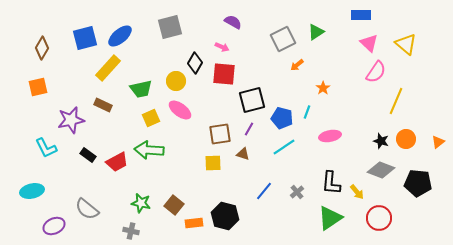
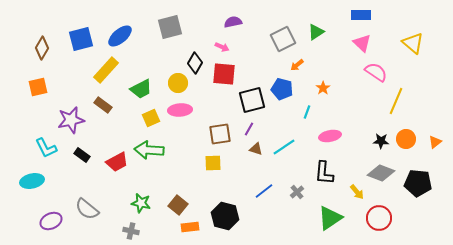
purple semicircle at (233, 22): rotated 42 degrees counterclockwise
blue square at (85, 38): moved 4 px left, 1 px down
pink triangle at (369, 43): moved 7 px left
yellow triangle at (406, 44): moved 7 px right, 1 px up
yellow rectangle at (108, 68): moved 2 px left, 2 px down
pink semicircle at (376, 72): rotated 90 degrees counterclockwise
yellow circle at (176, 81): moved 2 px right, 2 px down
green trapezoid at (141, 89): rotated 15 degrees counterclockwise
brown rectangle at (103, 105): rotated 12 degrees clockwise
pink ellipse at (180, 110): rotated 40 degrees counterclockwise
blue pentagon at (282, 118): moved 29 px up
black star at (381, 141): rotated 14 degrees counterclockwise
orange triangle at (438, 142): moved 3 px left
brown triangle at (243, 154): moved 13 px right, 5 px up
black rectangle at (88, 155): moved 6 px left
gray diamond at (381, 170): moved 3 px down
black L-shape at (331, 183): moved 7 px left, 10 px up
cyan ellipse at (32, 191): moved 10 px up
blue line at (264, 191): rotated 12 degrees clockwise
brown square at (174, 205): moved 4 px right
orange rectangle at (194, 223): moved 4 px left, 4 px down
purple ellipse at (54, 226): moved 3 px left, 5 px up
